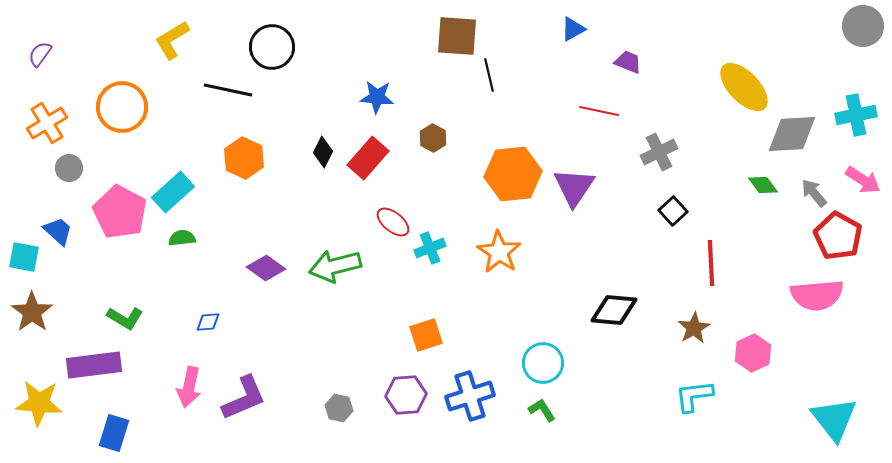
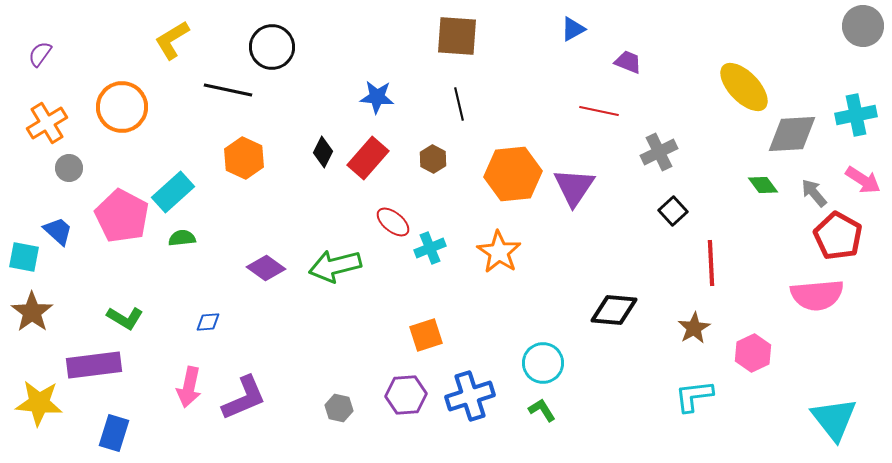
black line at (489, 75): moved 30 px left, 29 px down
brown hexagon at (433, 138): moved 21 px down
pink pentagon at (120, 212): moved 2 px right, 4 px down
